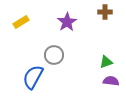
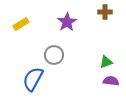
yellow rectangle: moved 2 px down
blue semicircle: moved 2 px down
